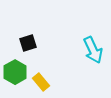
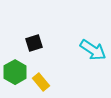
black square: moved 6 px right
cyan arrow: rotated 32 degrees counterclockwise
